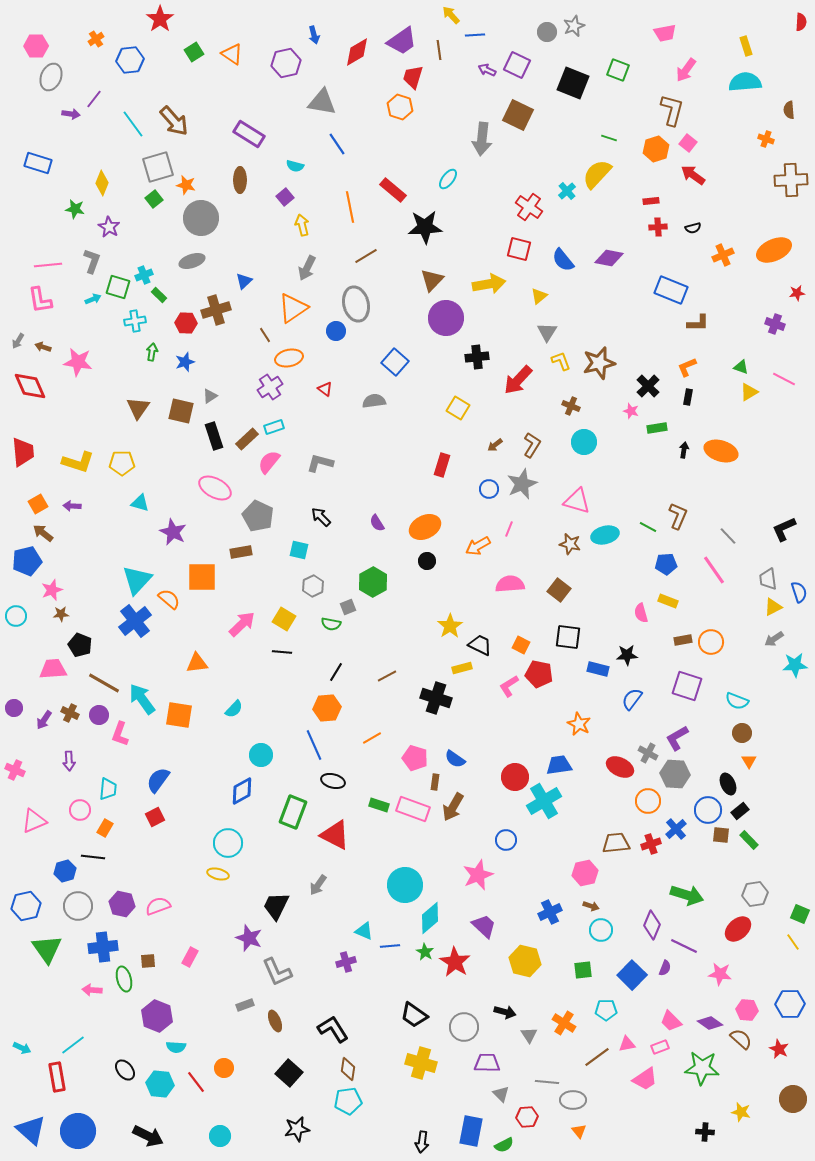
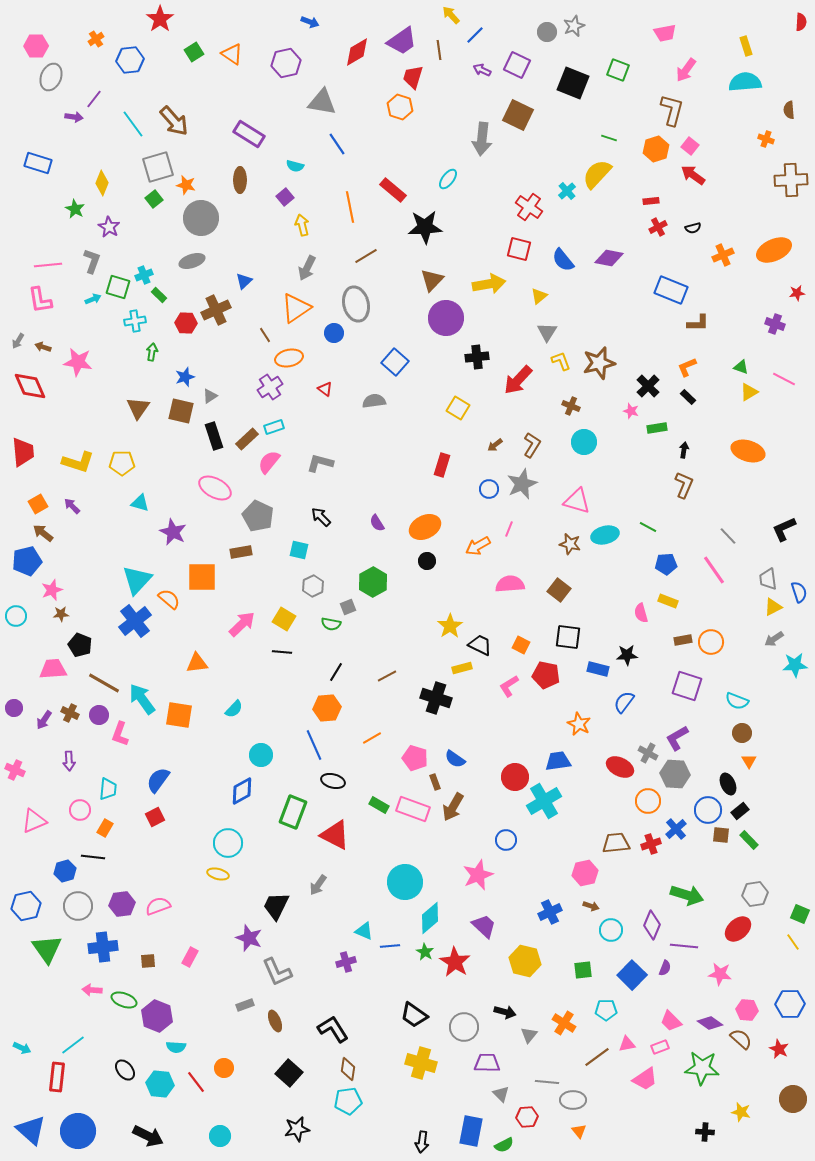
blue arrow at (314, 35): moved 4 px left, 13 px up; rotated 54 degrees counterclockwise
blue line at (475, 35): rotated 42 degrees counterclockwise
purple arrow at (487, 70): moved 5 px left
purple arrow at (71, 114): moved 3 px right, 3 px down
pink square at (688, 143): moved 2 px right, 3 px down
green star at (75, 209): rotated 18 degrees clockwise
red cross at (658, 227): rotated 24 degrees counterclockwise
orange triangle at (293, 308): moved 3 px right
brown cross at (216, 310): rotated 8 degrees counterclockwise
blue circle at (336, 331): moved 2 px left, 2 px down
blue star at (185, 362): moved 15 px down
black rectangle at (688, 397): rotated 56 degrees counterclockwise
orange ellipse at (721, 451): moved 27 px right
purple arrow at (72, 506): rotated 42 degrees clockwise
brown L-shape at (678, 516): moved 6 px right, 31 px up
red pentagon at (539, 674): moved 7 px right, 1 px down
blue semicircle at (632, 699): moved 8 px left, 3 px down
blue trapezoid at (559, 765): moved 1 px left, 4 px up
brown rectangle at (435, 782): rotated 28 degrees counterclockwise
green rectangle at (379, 805): rotated 12 degrees clockwise
cyan circle at (405, 885): moved 3 px up
purple hexagon at (122, 904): rotated 20 degrees counterclockwise
cyan circle at (601, 930): moved 10 px right
purple line at (684, 946): rotated 20 degrees counterclockwise
green ellipse at (124, 979): moved 21 px down; rotated 55 degrees counterclockwise
gray triangle at (529, 1035): rotated 12 degrees clockwise
red rectangle at (57, 1077): rotated 16 degrees clockwise
